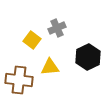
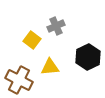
gray cross: moved 1 px left, 2 px up
brown cross: rotated 20 degrees clockwise
